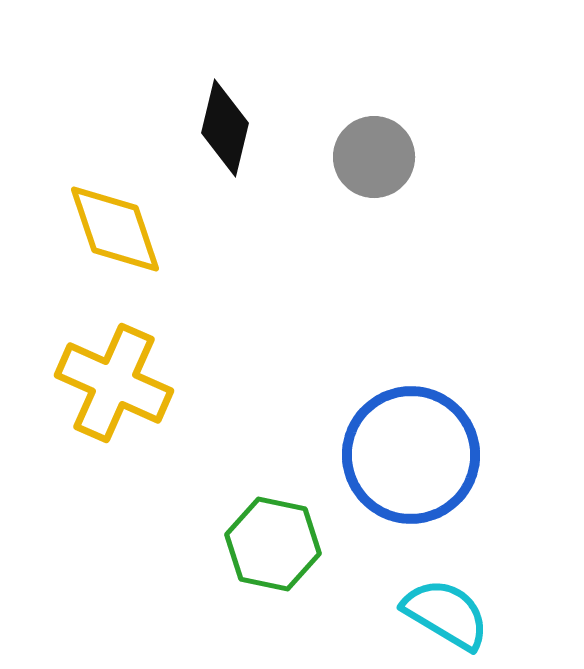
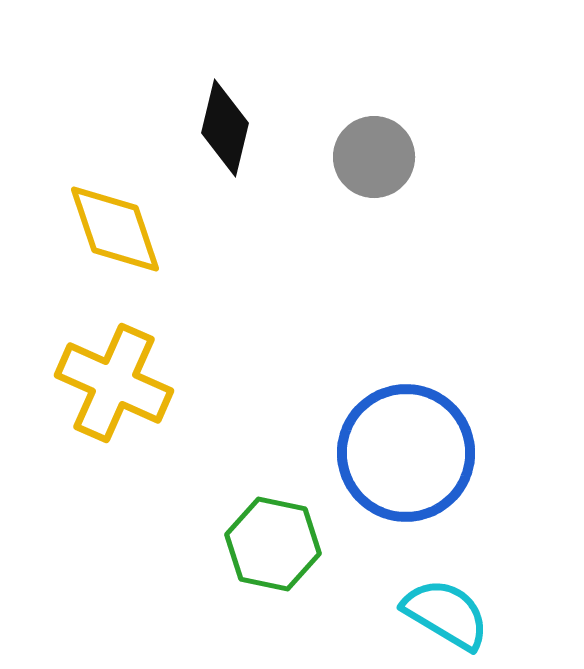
blue circle: moved 5 px left, 2 px up
